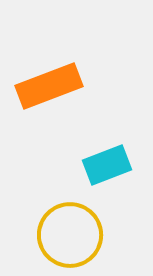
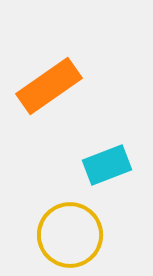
orange rectangle: rotated 14 degrees counterclockwise
